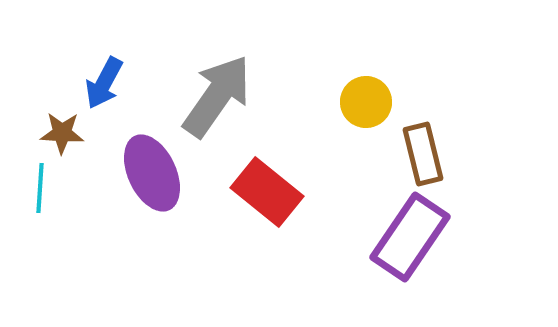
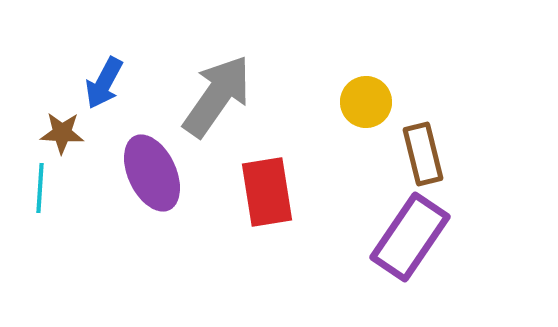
red rectangle: rotated 42 degrees clockwise
